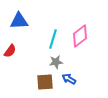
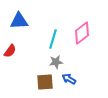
pink diamond: moved 2 px right, 3 px up
